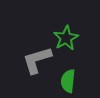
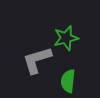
green star: rotated 15 degrees clockwise
